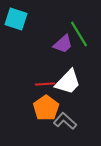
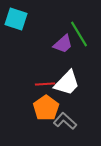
white trapezoid: moved 1 px left, 1 px down
